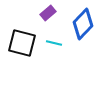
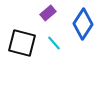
blue diamond: rotated 12 degrees counterclockwise
cyan line: rotated 35 degrees clockwise
